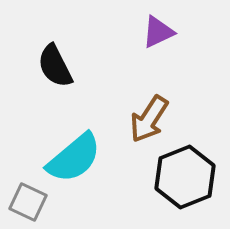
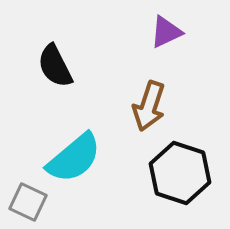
purple triangle: moved 8 px right
brown arrow: moved 13 px up; rotated 15 degrees counterclockwise
black hexagon: moved 5 px left, 4 px up; rotated 20 degrees counterclockwise
